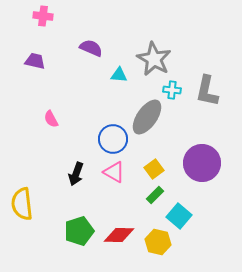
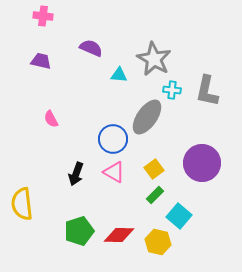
purple trapezoid: moved 6 px right
